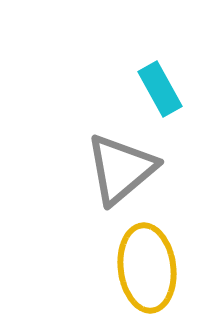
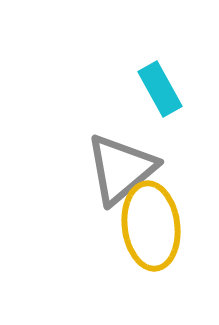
yellow ellipse: moved 4 px right, 42 px up
